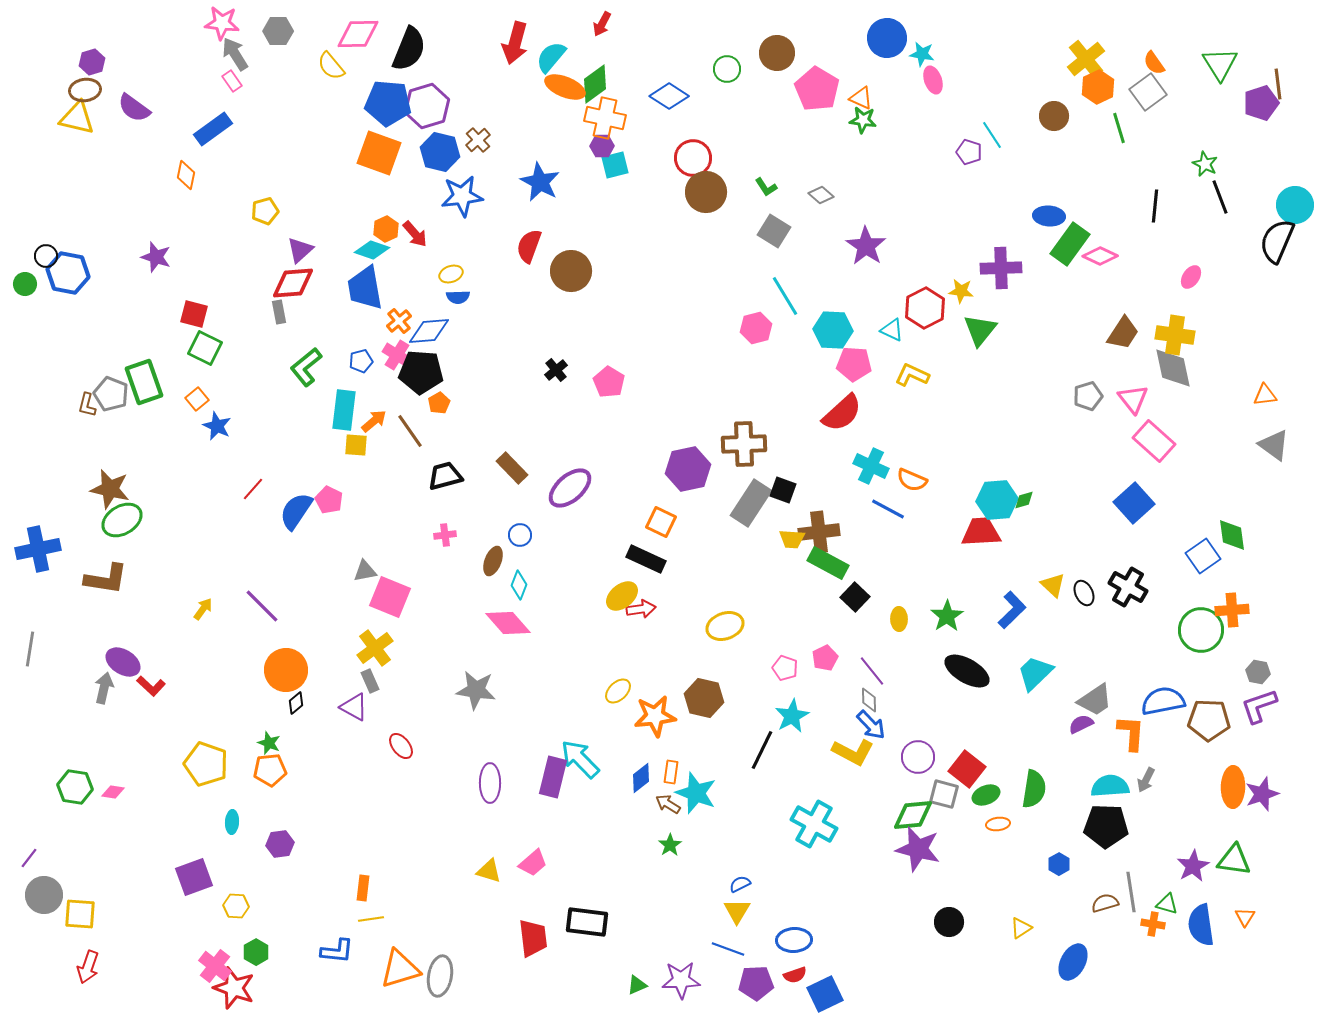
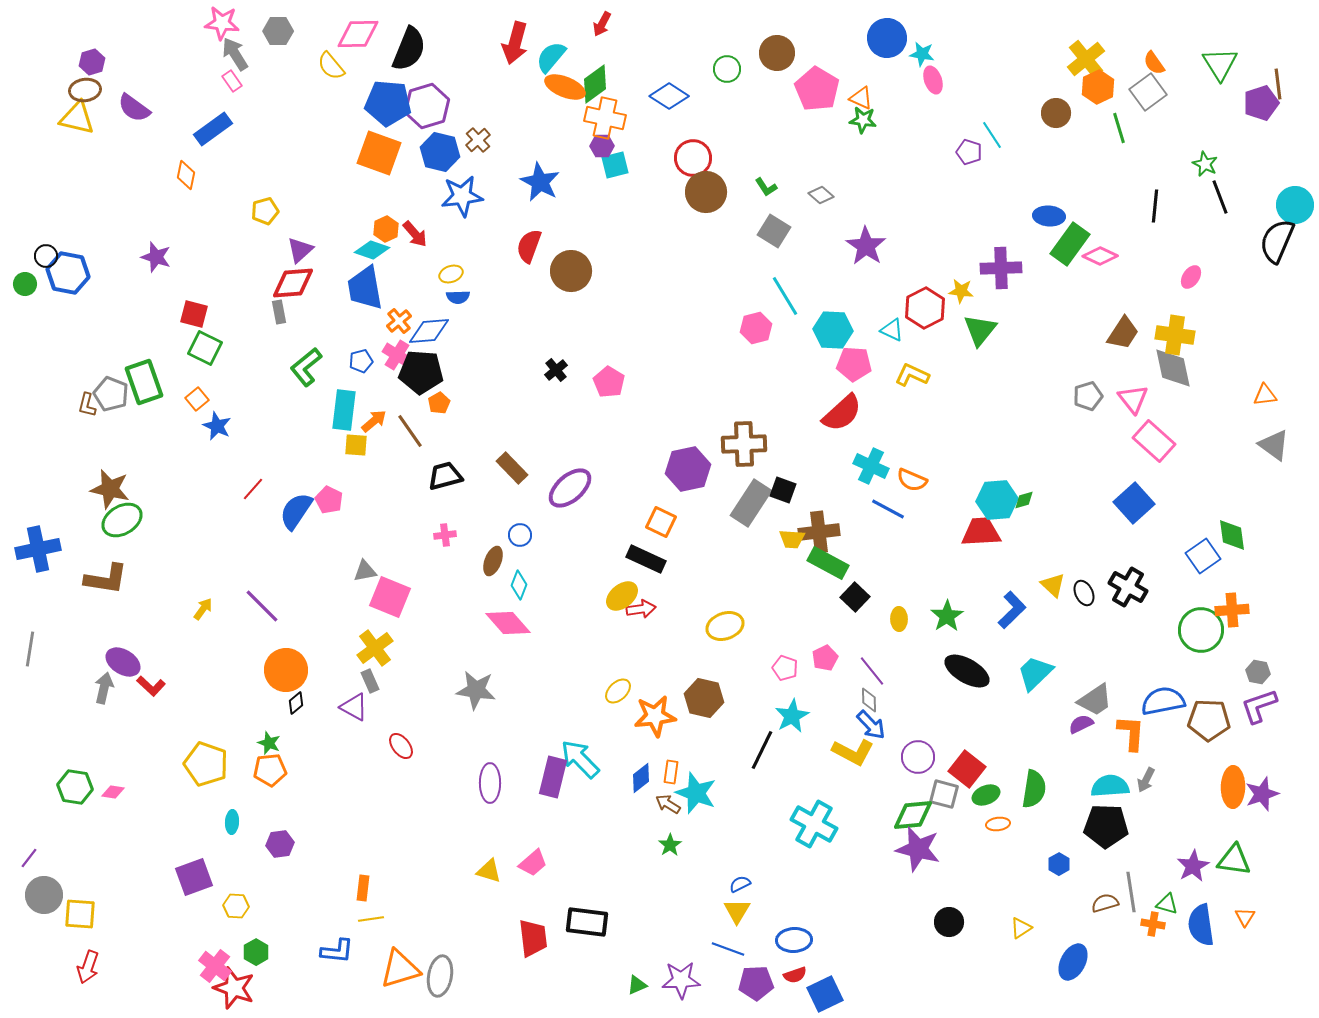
brown circle at (1054, 116): moved 2 px right, 3 px up
